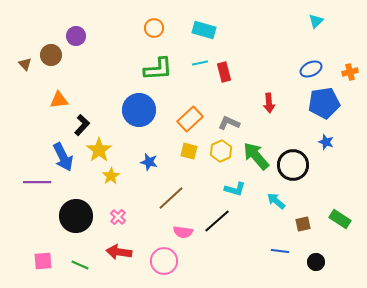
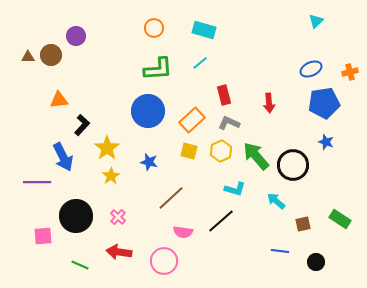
cyan line at (200, 63): rotated 28 degrees counterclockwise
brown triangle at (25, 64): moved 3 px right, 7 px up; rotated 48 degrees counterclockwise
red rectangle at (224, 72): moved 23 px down
blue circle at (139, 110): moved 9 px right, 1 px down
orange rectangle at (190, 119): moved 2 px right, 1 px down
yellow star at (99, 150): moved 8 px right, 2 px up
black line at (217, 221): moved 4 px right
pink square at (43, 261): moved 25 px up
